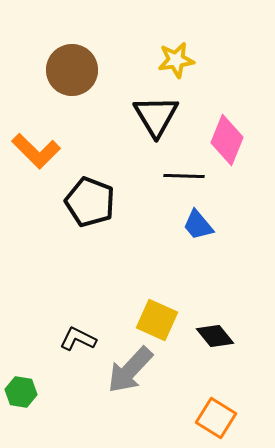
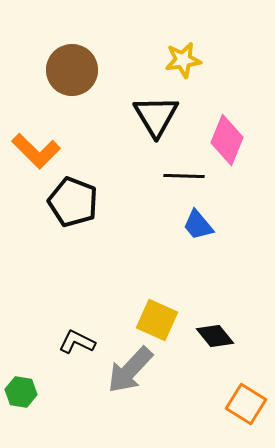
yellow star: moved 7 px right
black pentagon: moved 17 px left
black L-shape: moved 1 px left, 3 px down
orange square: moved 30 px right, 14 px up
